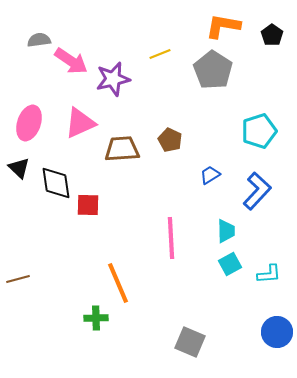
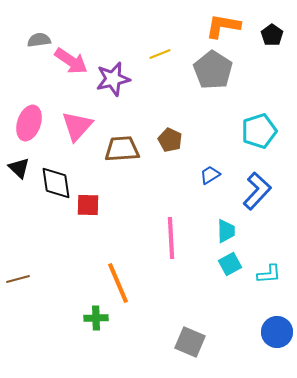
pink triangle: moved 3 px left, 3 px down; rotated 24 degrees counterclockwise
